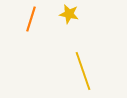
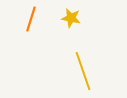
yellow star: moved 2 px right, 4 px down
